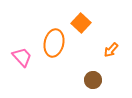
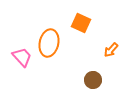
orange square: rotated 18 degrees counterclockwise
orange ellipse: moved 5 px left
